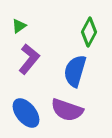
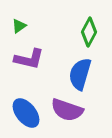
purple L-shape: rotated 64 degrees clockwise
blue semicircle: moved 5 px right, 3 px down
